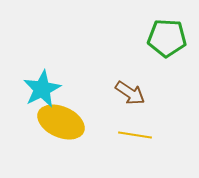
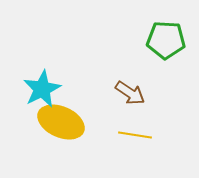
green pentagon: moved 1 px left, 2 px down
